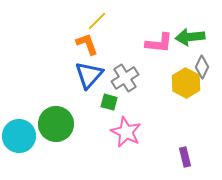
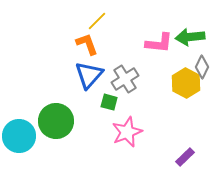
gray cross: moved 1 px down
green circle: moved 3 px up
pink star: moved 1 px right; rotated 24 degrees clockwise
purple rectangle: rotated 60 degrees clockwise
